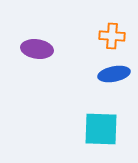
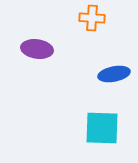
orange cross: moved 20 px left, 18 px up
cyan square: moved 1 px right, 1 px up
